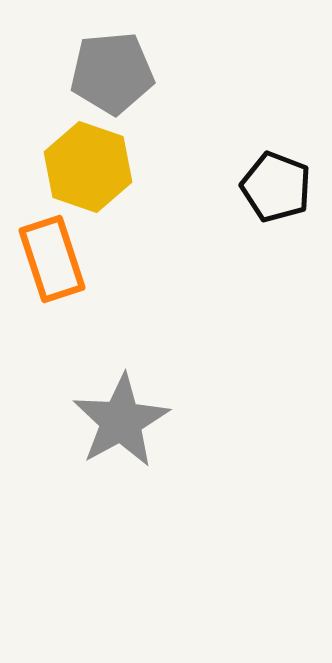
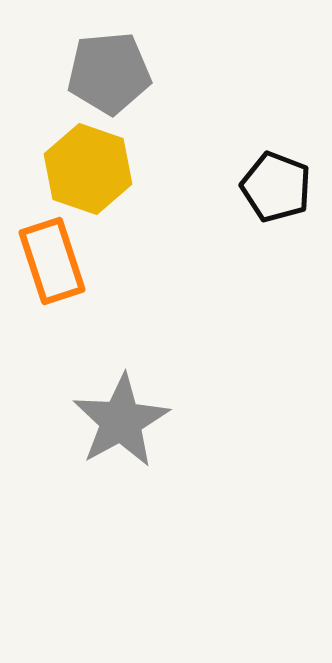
gray pentagon: moved 3 px left
yellow hexagon: moved 2 px down
orange rectangle: moved 2 px down
